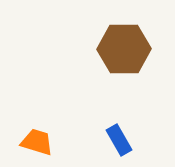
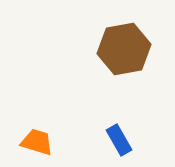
brown hexagon: rotated 9 degrees counterclockwise
